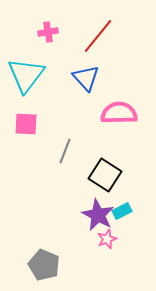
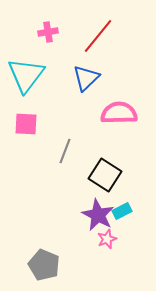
blue triangle: rotated 28 degrees clockwise
